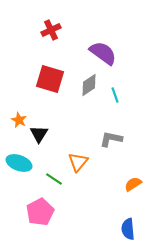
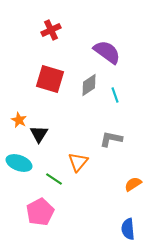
purple semicircle: moved 4 px right, 1 px up
